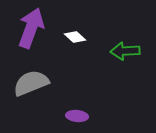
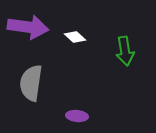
purple arrow: moved 3 px left, 1 px up; rotated 78 degrees clockwise
green arrow: rotated 96 degrees counterclockwise
gray semicircle: rotated 60 degrees counterclockwise
